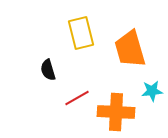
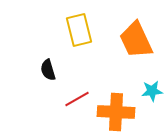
yellow rectangle: moved 2 px left, 3 px up
orange trapezoid: moved 6 px right, 9 px up; rotated 9 degrees counterclockwise
red line: moved 1 px down
